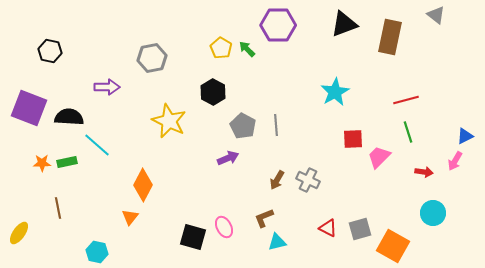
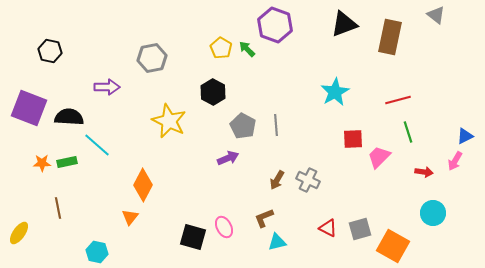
purple hexagon at (278, 25): moved 3 px left; rotated 20 degrees clockwise
red line at (406, 100): moved 8 px left
